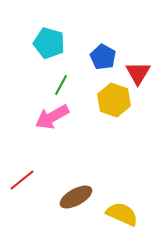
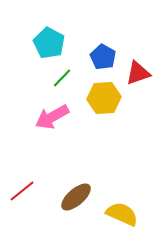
cyan pentagon: rotated 12 degrees clockwise
red triangle: rotated 40 degrees clockwise
green line: moved 1 px right, 7 px up; rotated 15 degrees clockwise
yellow hexagon: moved 10 px left, 2 px up; rotated 24 degrees counterclockwise
red line: moved 11 px down
brown ellipse: rotated 12 degrees counterclockwise
